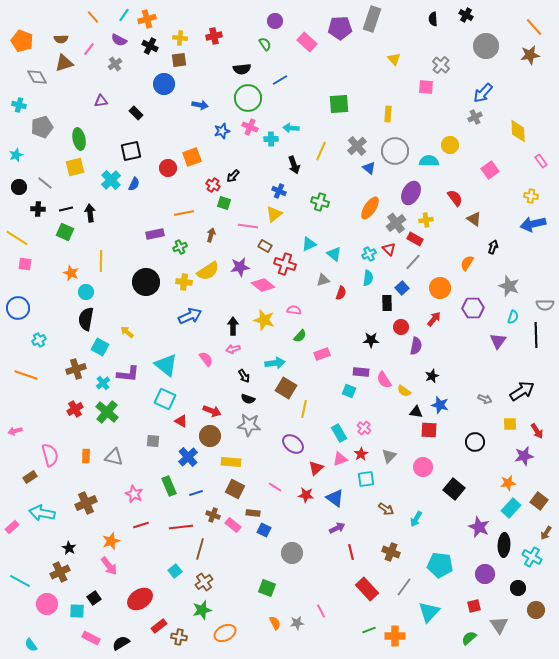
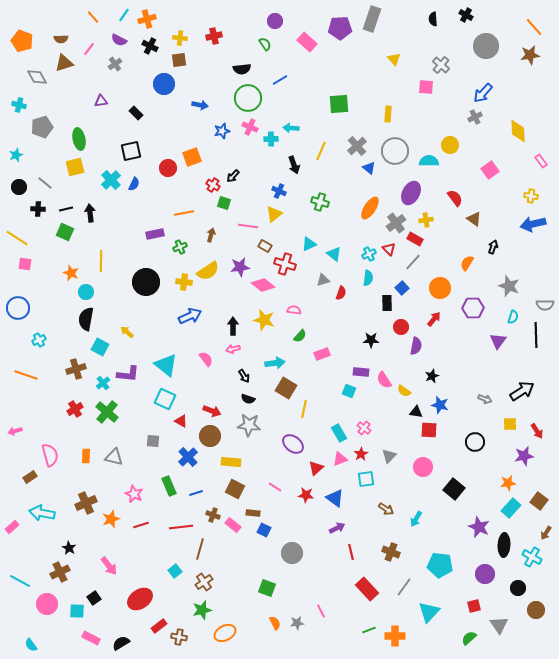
orange star at (111, 541): moved 22 px up
